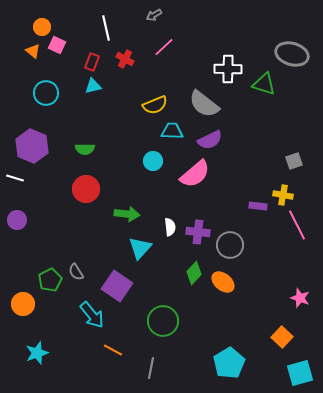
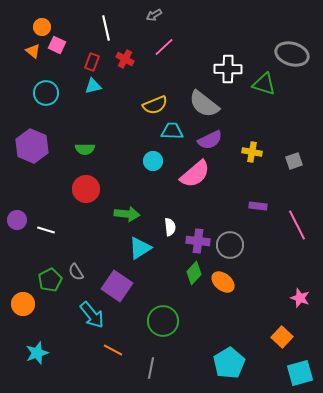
white line at (15, 178): moved 31 px right, 52 px down
yellow cross at (283, 195): moved 31 px left, 43 px up
purple cross at (198, 232): moved 9 px down
cyan triangle at (140, 248): rotated 15 degrees clockwise
